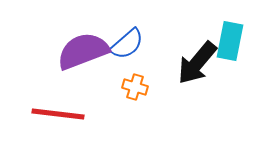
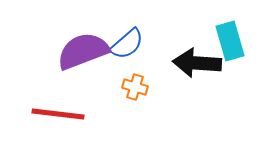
cyan rectangle: rotated 27 degrees counterclockwise
black arrow: rotated 54 degrees clockwise
